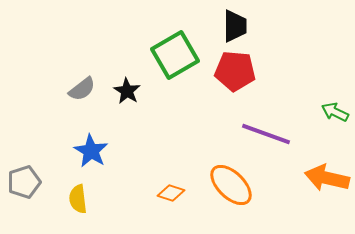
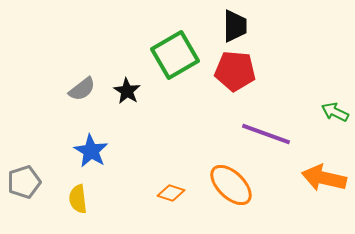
orange arrow: moved 3 px left
